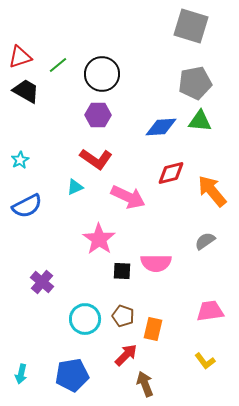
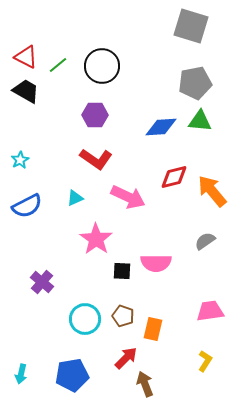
red triangle: moved 6 px right; rotated 45 degrees clockwise
black circle: moved 8 px up
purple hexagon: moved 3 px left
red diamond: moved 3 px right, 4 px down
cyan triangle: moved 11 px down
pink star: moved 3 px left
red arrow: moved 3 px down
yellow L-shape: rotated 110 degrees counterclockwise
